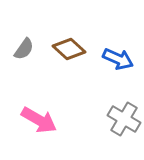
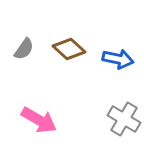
blue arrow: rotated 12 degrees counterclockwise
